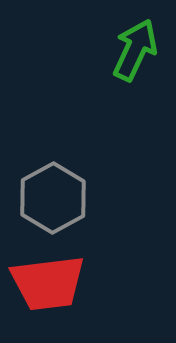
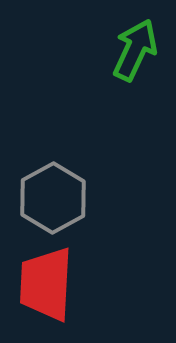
red trapezoid: moved 2 px left, 1 px down; rotated 100 degrees clockwise
